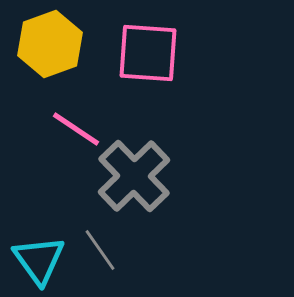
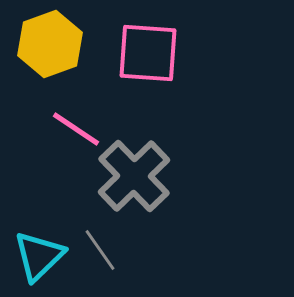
cyan triangle: moved 4 px up; rotated 22 degrees clockwise
